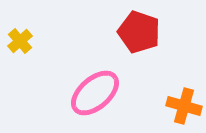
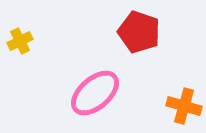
yellow cross: rotated 15 degrees clockwise
